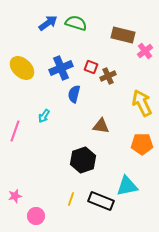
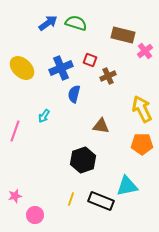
red square: moved 1 px left, 7 px up
yellow arrow: moved 6 px down
pink circle: moved 1 px left, 1 px up
